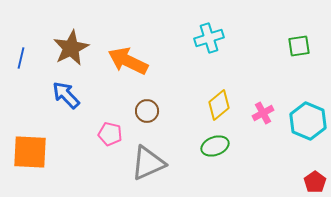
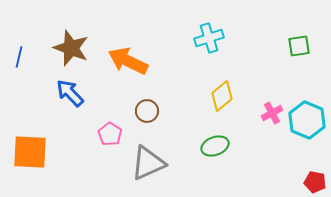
brown star: rotated 24 degrees counterclockwise
blue line: moved 2 px left, 1 px up
blue arrow: moved 4 px right, 2 px up
yellow diamond: moved 3 px right, 9 px up
pink cross: moved 9 px right
cyan hexagon: moved 1 px left, 1 px up
pink pentagon: rotated 20 degrees clockwise
red pentagon: rotated 25 degrees counterclockwise
